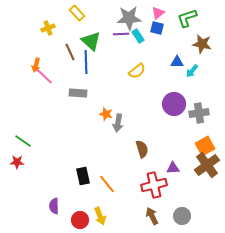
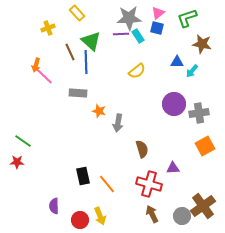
orange star: moved 7 px left, 3 px up
brown cross: moved 4 px left, 41 px down
red cross: moved 5 px left, 1 px up; rotated 30 degrees clockwise
brown arrow: moved 2 px up
